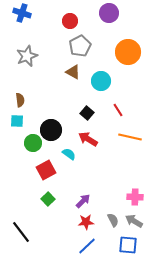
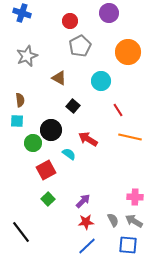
brown triangle: moved 14 px left, 6 px down
black square: moved 14 px left, 7 px up
